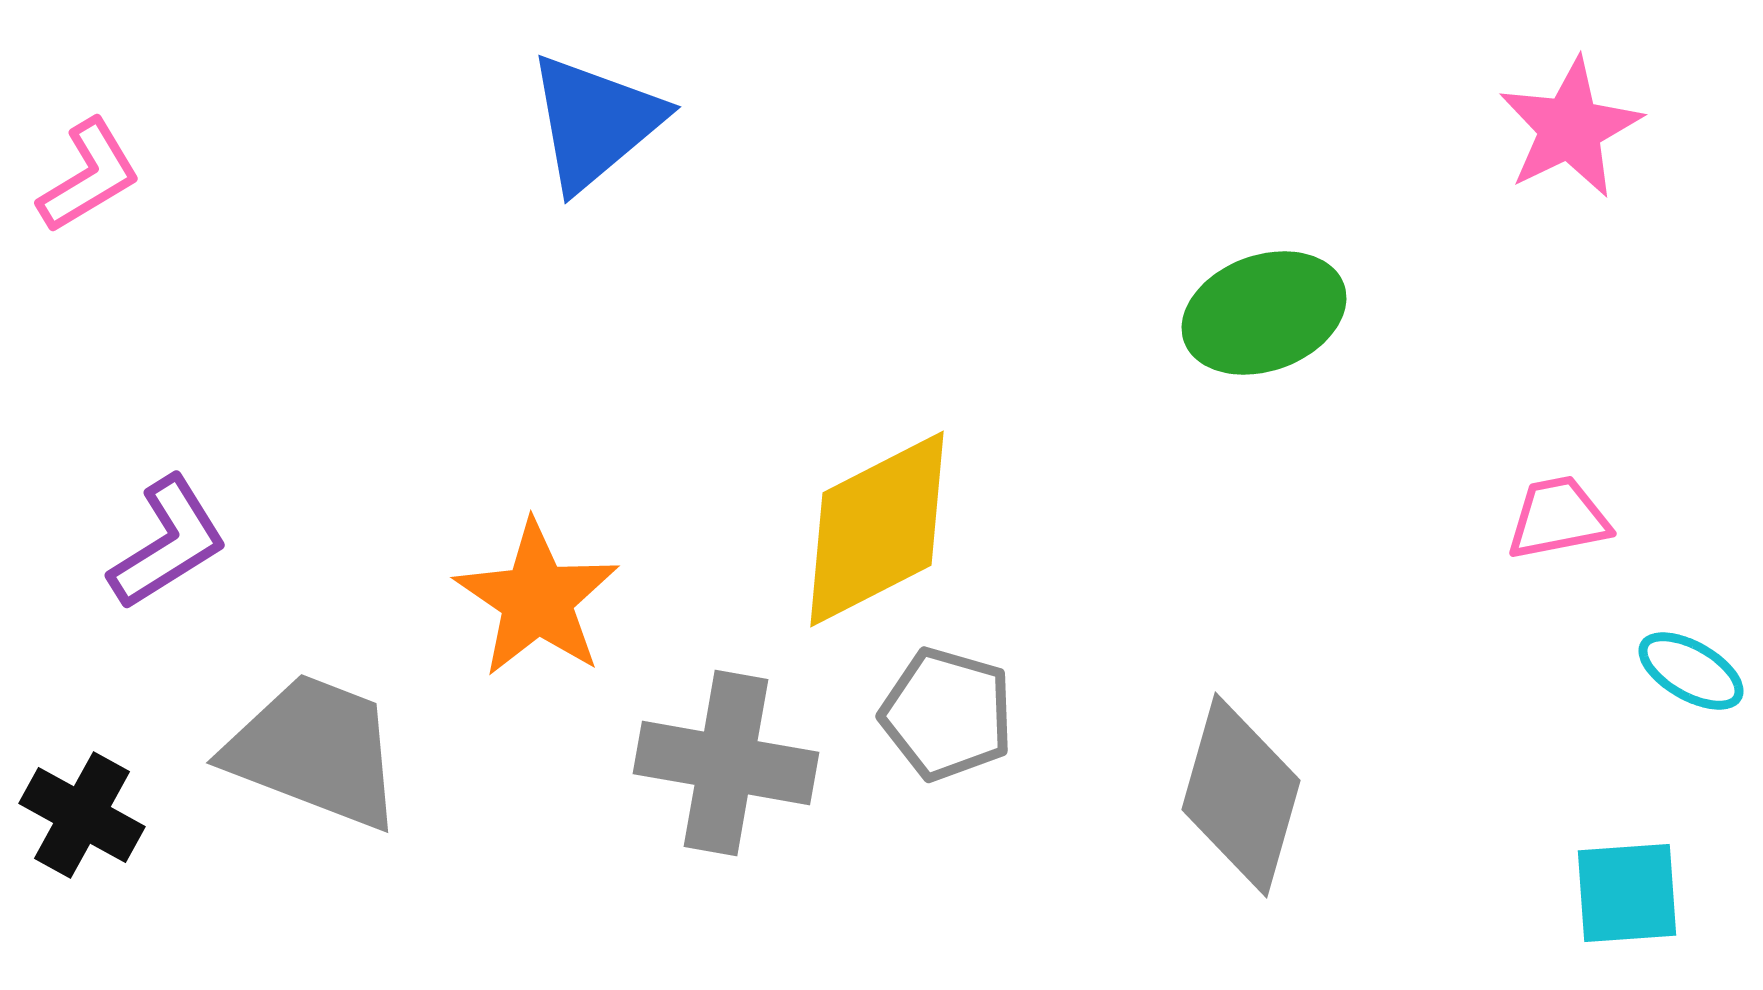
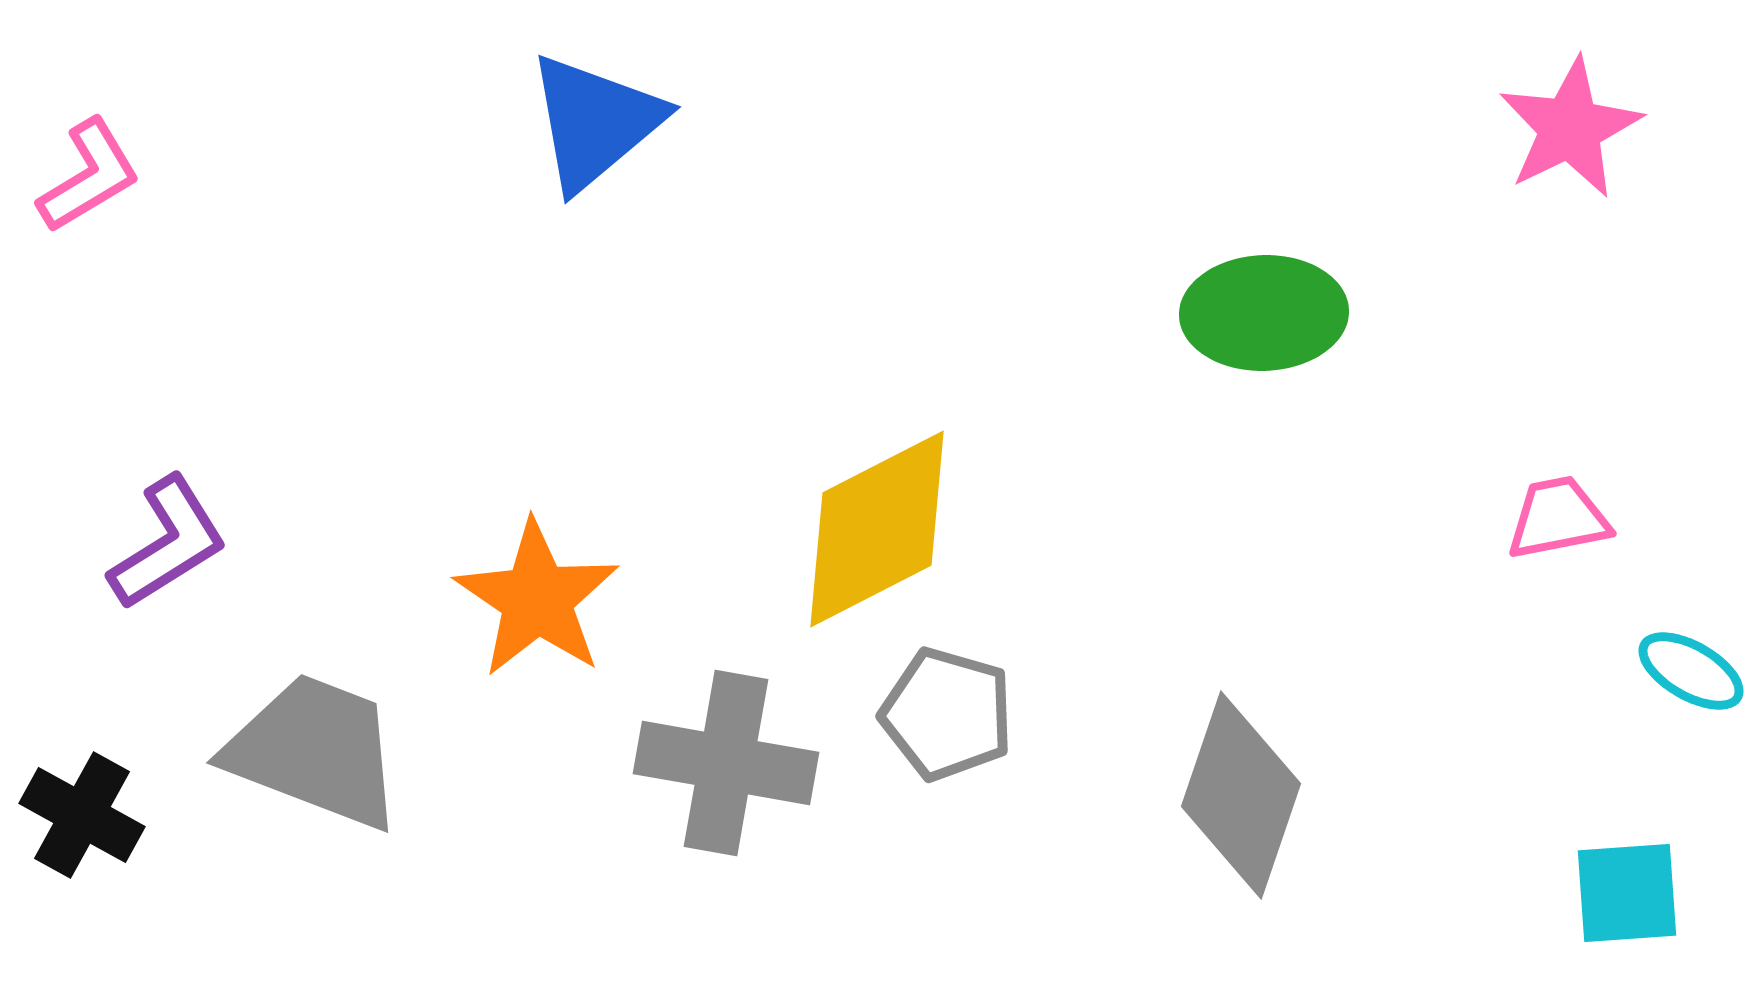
green ellipse: rotated 18 degrees clockwise
gray diamond: rotated 3 degrees clockwise
